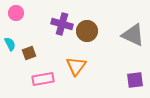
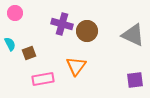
pink circle: moved 1 px left
